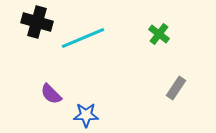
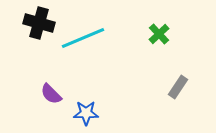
black cross: moved 2 px right, 1 px down
green cross: rotated 10 degrees clockwise
gray rectangle: moved 2 px right, 1 px up
blue star: moved 2 px up
